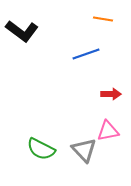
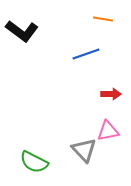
green semicircle: moved 7 px left, 13 px down
